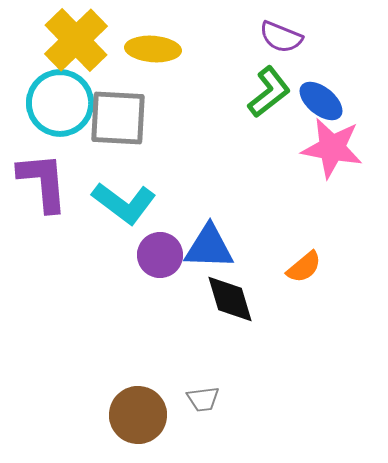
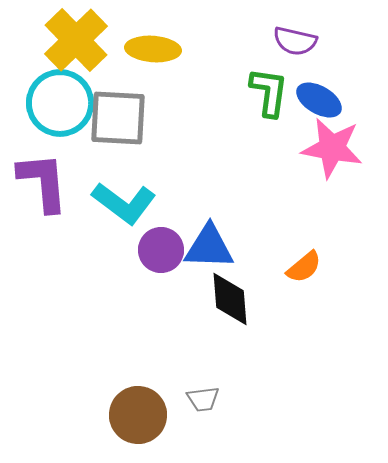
purple semicircle: moved 14 px right, 4 px down; rotated 9 degrees counterclockwise
green L-shape: rotated 44 degrees counterclockwise
blue ellipse: moved 2 px left, 1 px up; rotated 9 degrees counterclockwise
purple circle: moved 1 px right, 5 px up
black diamond: rotated 12 degrees clockwise
